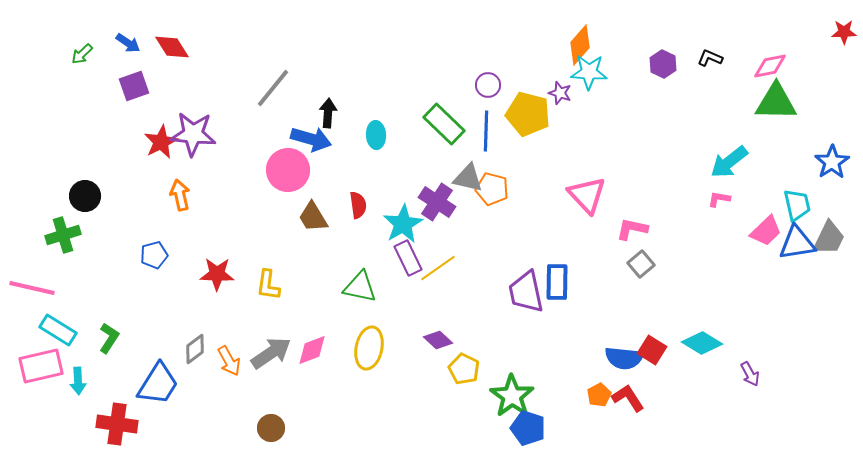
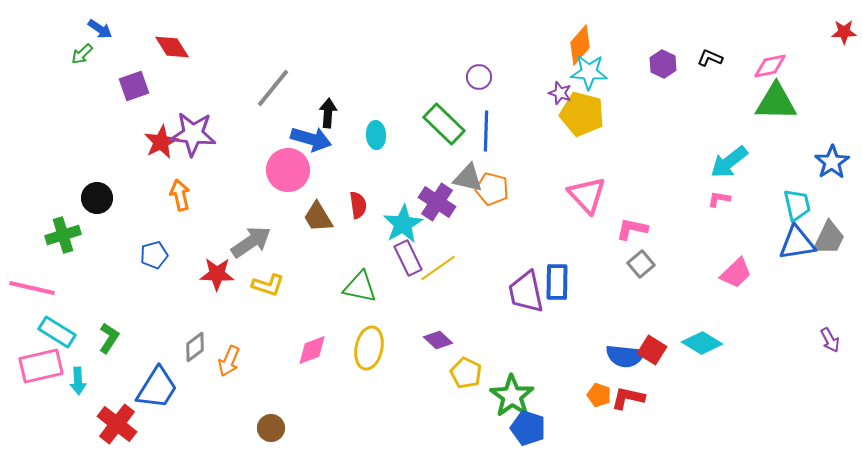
blue arrow at (128, 43): moved 28 px left, 14 px up
purple circle at (488, 85): moved 9 px left, 8 px up
yellow pentagon at (528, 114): moved 54 px right
black circle at (85, 196): moved 12 px right, 2 px down
brown trapezoid at (313, 217): moved 5 px right
pink trapezoid at (766, 231): moved 30 px left, 42 px down
yellow L-shape at (268, 285): rotated 80 degrees counterclockwise
cyan rectangle at (58, 330): moved 1 px left, 2 px down
gray diamond at (195, 349): moved 2 px up
gray arrow at (271, 353): moved 20 px left, 111 px up
blue semicircle at (624, 358): moved 1 px right, 2 px up
orange arrow at (229, 361): rotated 52 degrees clockwise
yellow pentagon at (464, 369): moved 2 px right, 4 px down
purple arrow at (750, 374): moved 80 px right, 34 px up
blue trapezoid at (158, 384): moved 1 px left, 4 px down
orange pentagon at (599, 395): rotated 25 degrees counterclockwise
red L-shape at (628, 398): rotated 44 degrees counterclockwise
red cross at (117, 424): rotated 30 degrees clockwise
